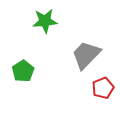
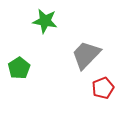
green star: rotated 15 degrees clockwise
green pentagon: moved 4 px left, 3 px up
